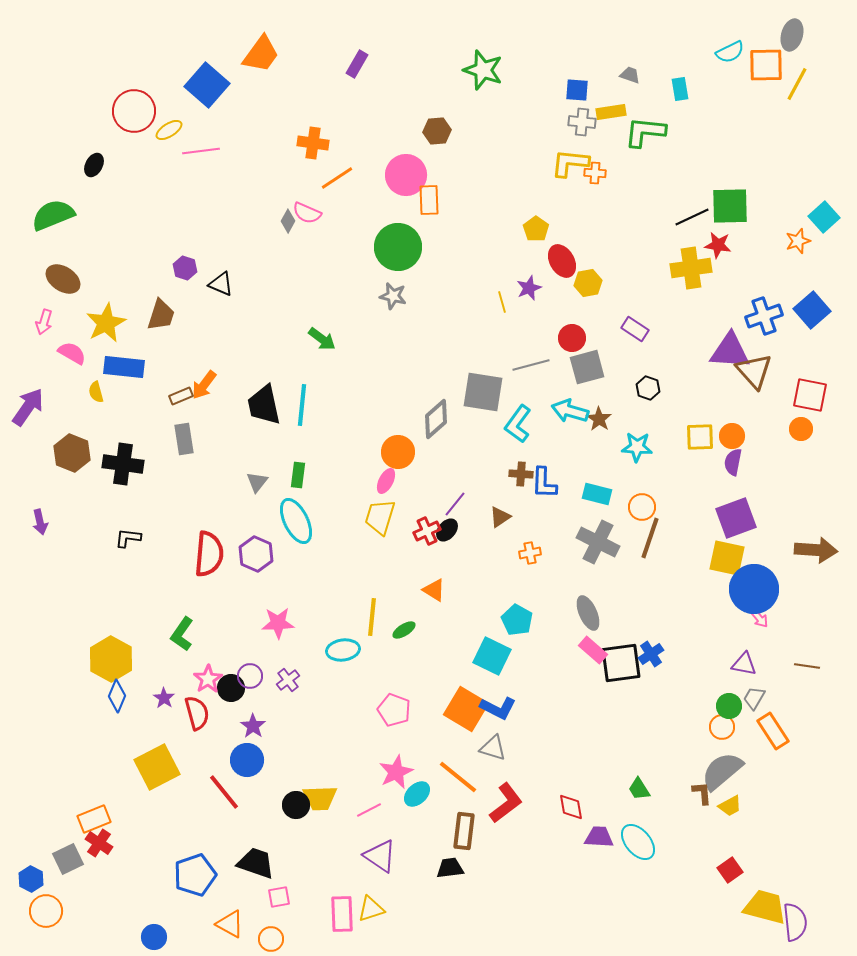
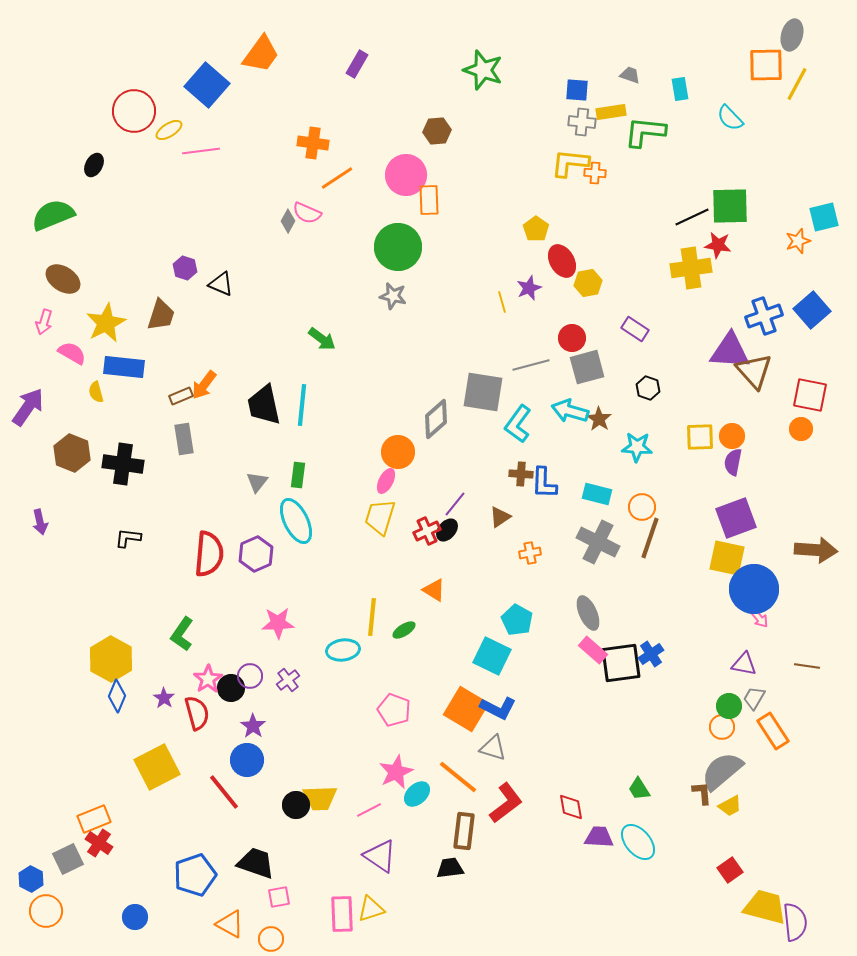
cyan semicircle at (730, 52): moved 66 px down; rotated 72 degrees clockwise
cyan square at (824, 217): rotated 28 degrees clockwise
purple hexagon at (256, 554): rotated 12 degrees clockwise
blue circle at (154, 937): moved 19 px left, 20 px up
